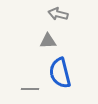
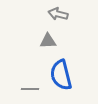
blue semicircle: moved 1 px right, 2 px down
